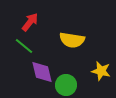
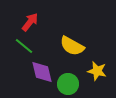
yellow semicircle: moved 6 px down; rotated 20 degrees clockwise
yellow star: moved 4 px left
green circle: moved 2 px right, 1 px up
